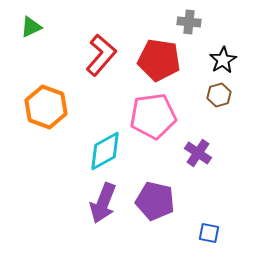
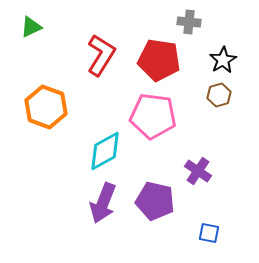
red L-shape: rotated 9 degrees counterclockwise
pink pentagon: rotated 15 degrees clockwise
purple cross: moved 18 px down
